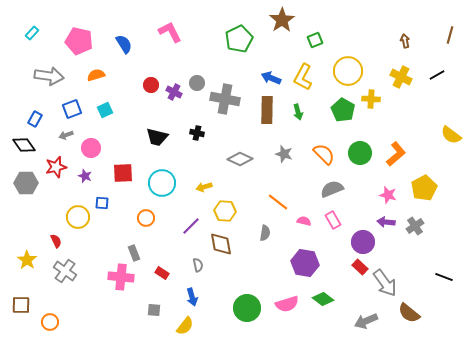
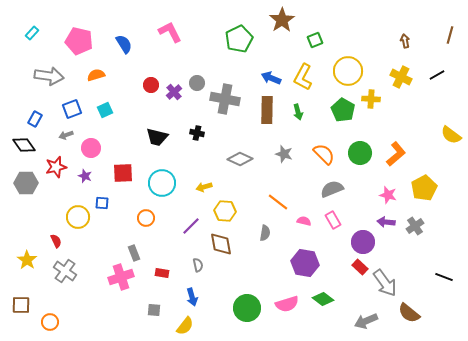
purple cross at (174, 92): rotated 21 degrees clockwise
red rectangle at (162, 273): rotated 24 degrees counterclockwise
pink cross at (121, 277): rotated 25 degrees counterclockwise
